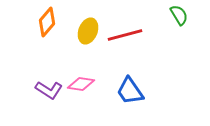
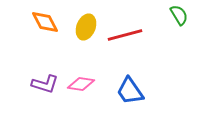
orange diamond: moved 2 px left; rotated 68 degrees counterclockwise
yellow ellipse: moved 2 px left, 4 px up
purple L-shape: moved 4 px left, 6 px up; rotated 16 degrees counterclockwise
